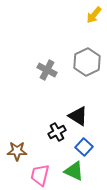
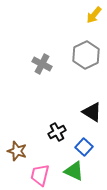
gray hexagon: moved 1 px left, 7 px up
gray cross: moved 5 px left, 6 px up
black triangle: moved 14 px right, 4 px up
brown star: rotated 18 degrees clockwise
